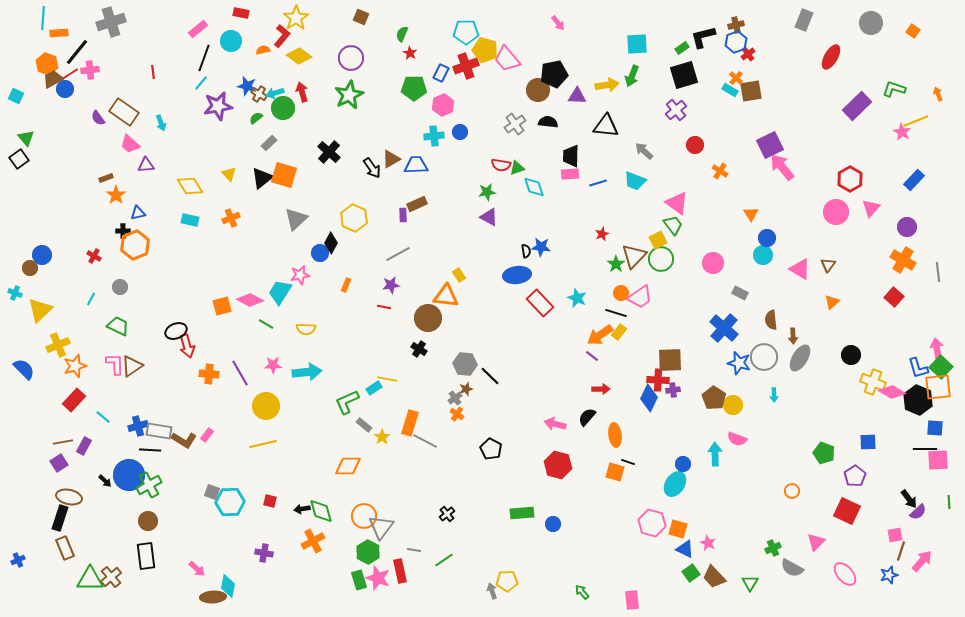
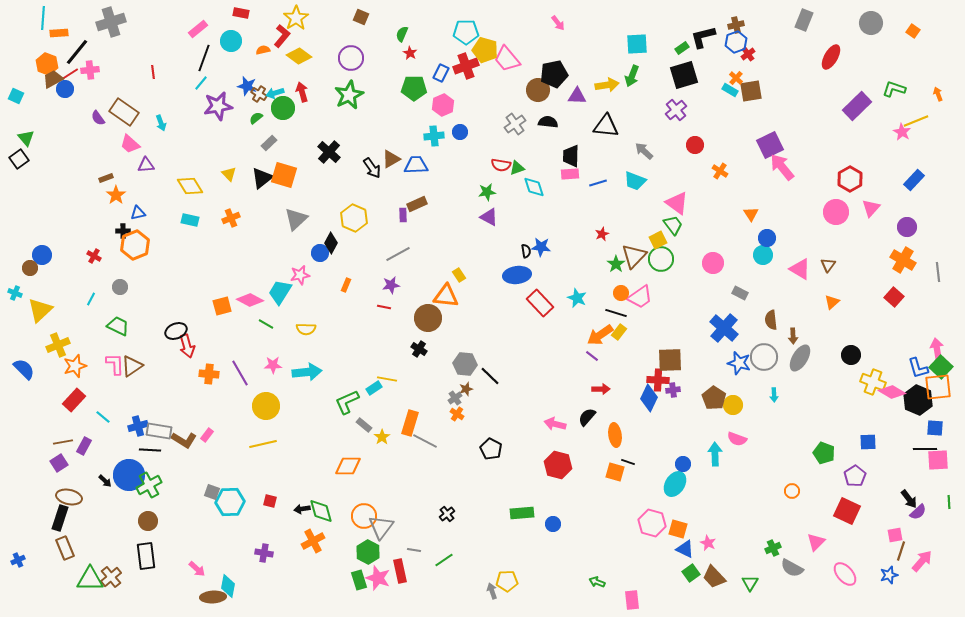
green arrow at (582, 592): moved 15 px right, 10 px up; rotated 28 degrees counterclockwise
